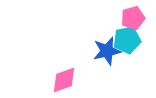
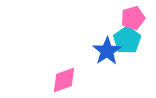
cyan pentagon: rotated 24 degrees counterclockwise
blue star: rotated 20 degrees counterclockwise
